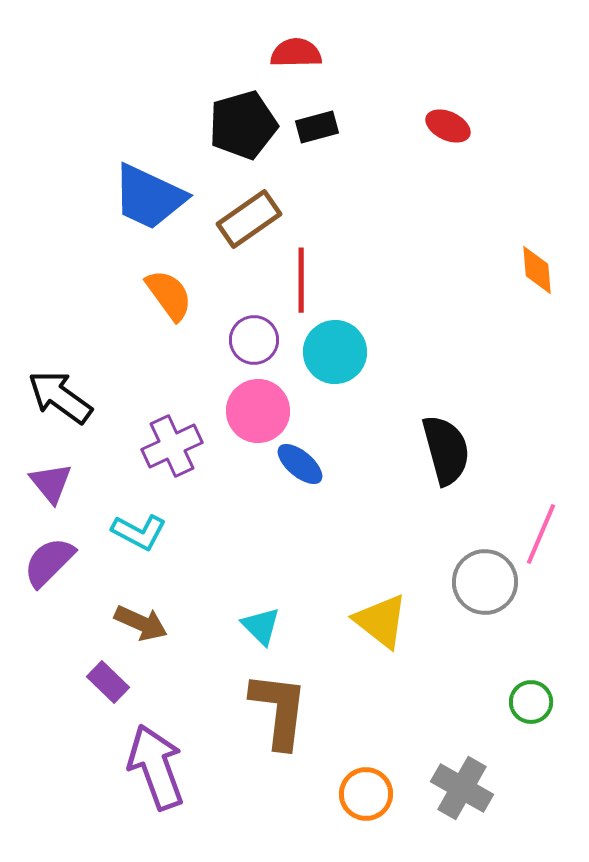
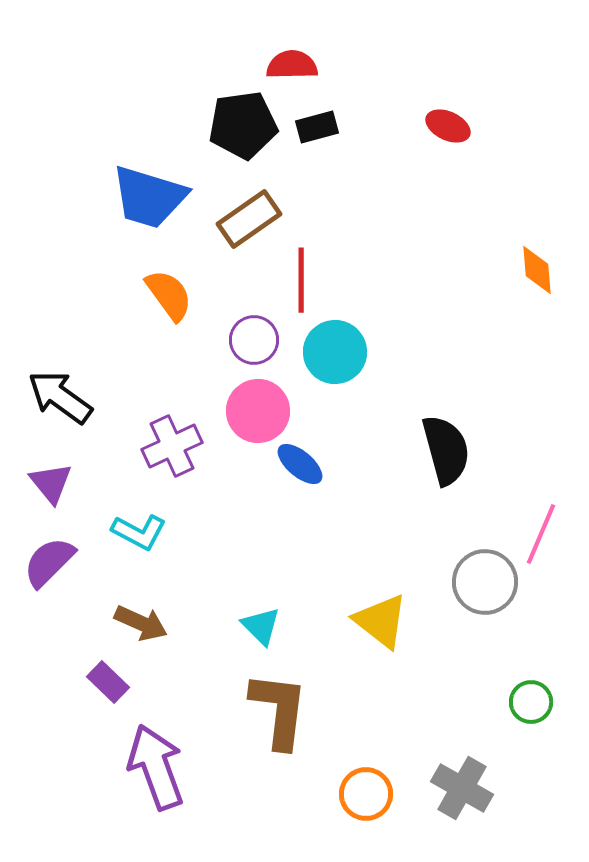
red semicircle: moved 4 px left, 12 px down
black pentagon: rotated 8 degrees clockwise
blue trapezoid: rotated 8 degrees counterclockwise
